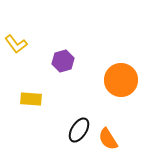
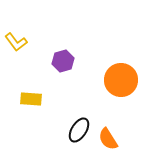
yellow L-shape: moved 2 px up
